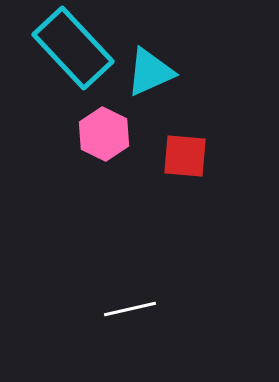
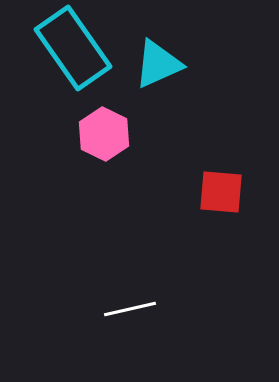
cyan rectangle: rotated 8 degrees clockwise
cyan triangle: moved 8 px right, 8 px up
red square: moved 36 px right, 36 px down
